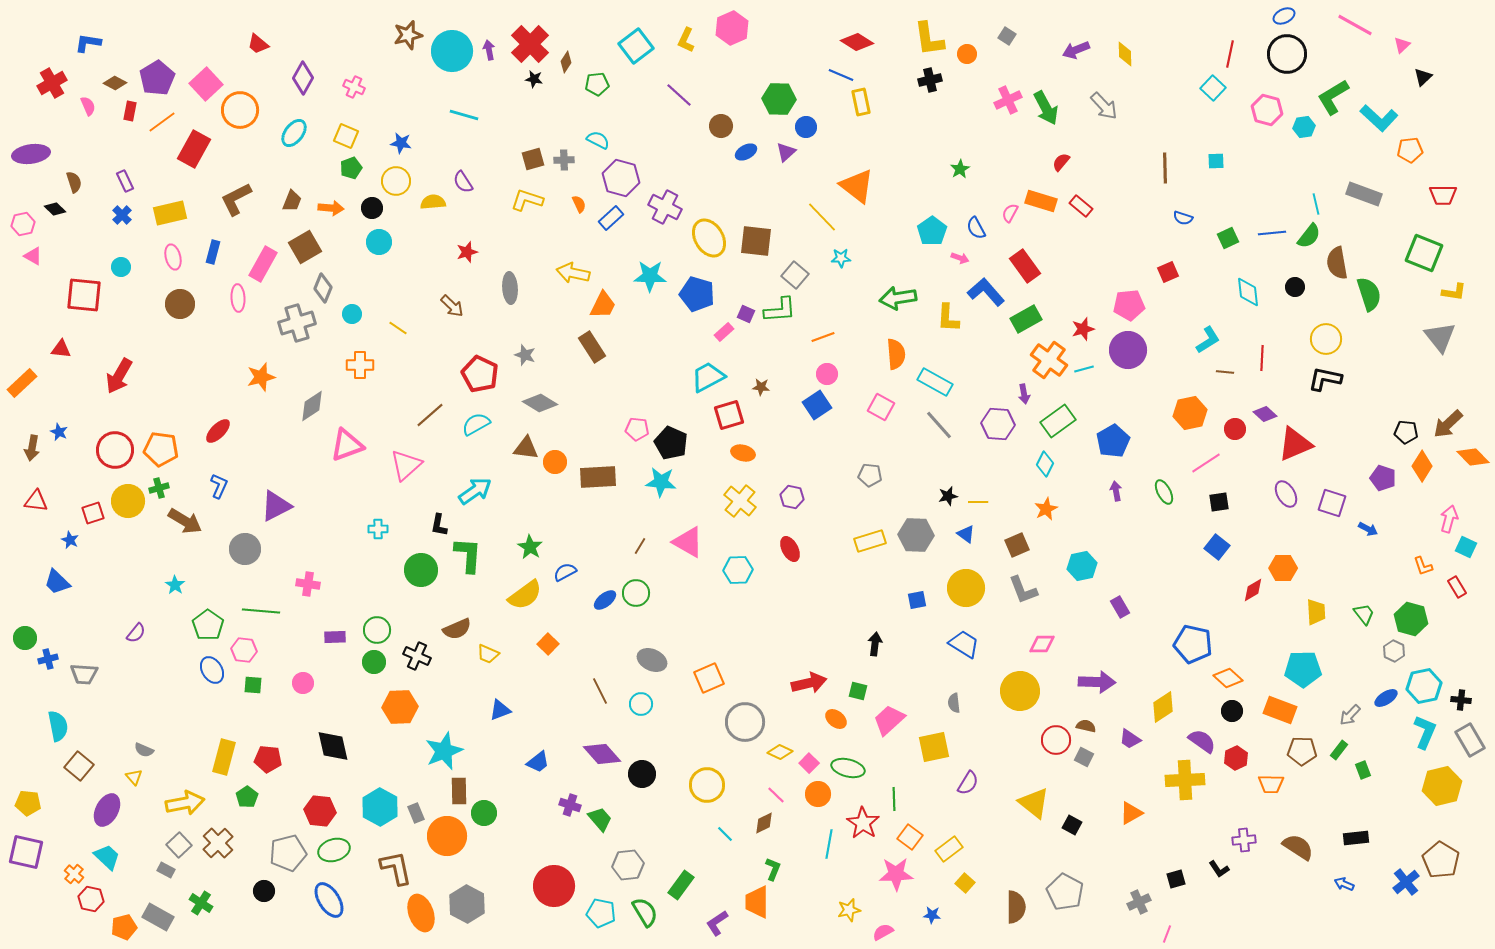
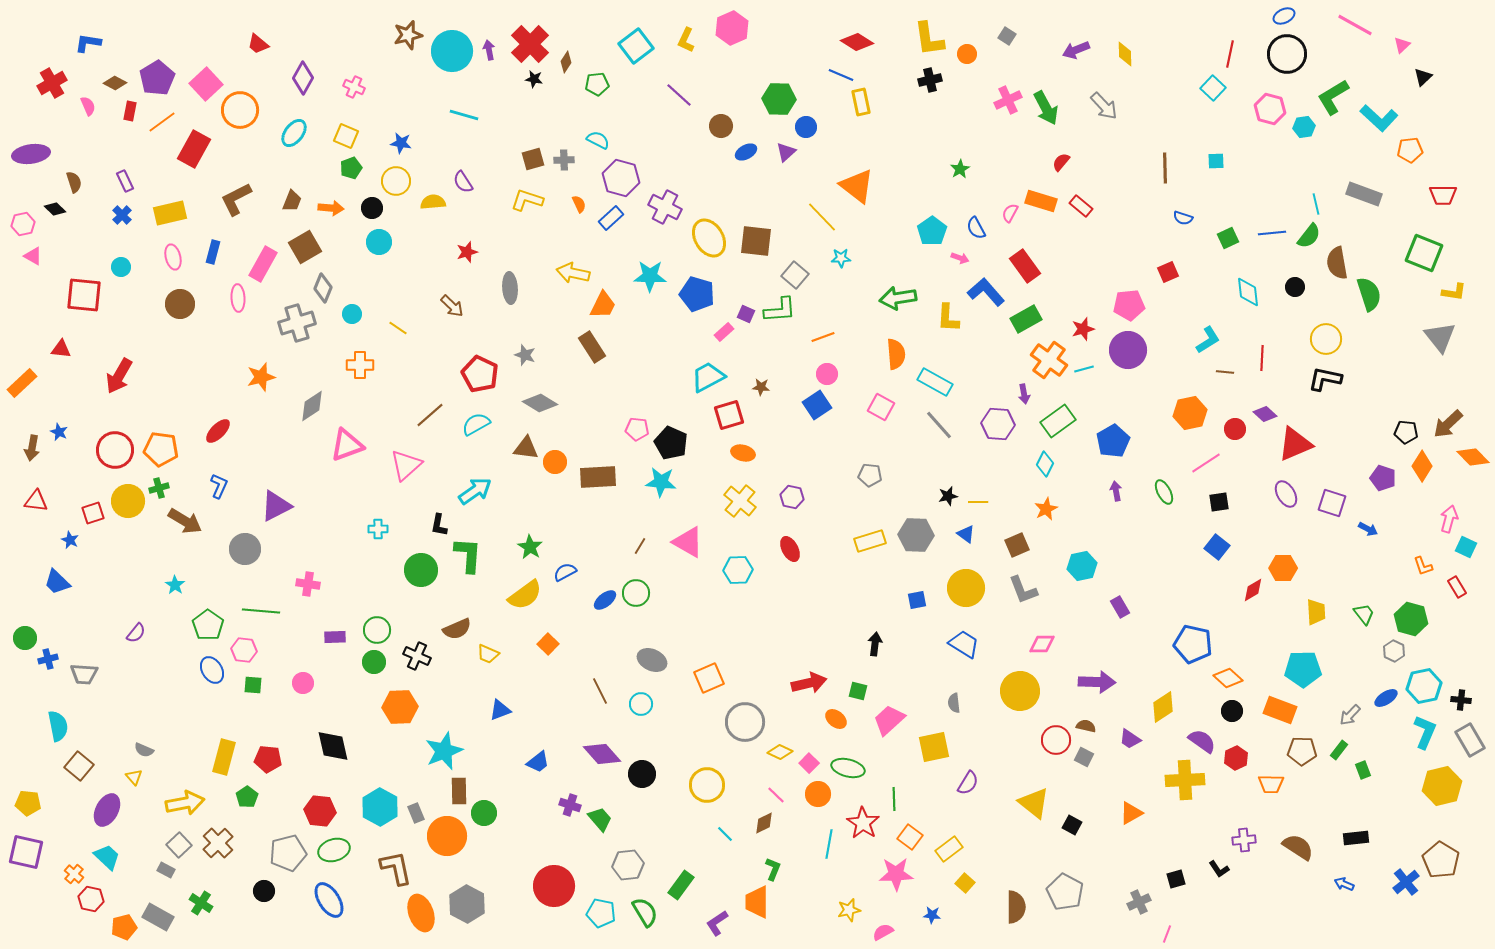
pink hexagon at (1267, 110): moved 3 px right, 1 px up
